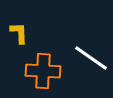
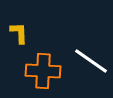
white line: moved 3 px down
